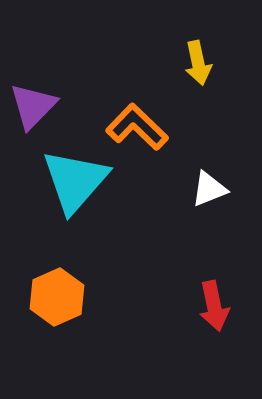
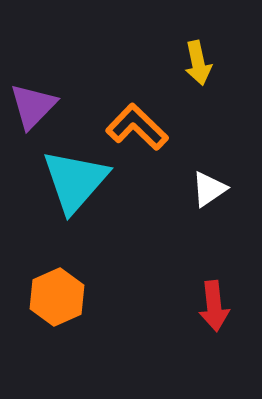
white triangle: rotated 12 degrees counterclockwise
red arrow: rotated 6 degrees clockwise
